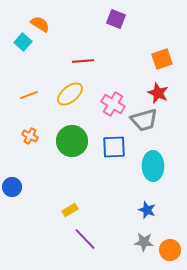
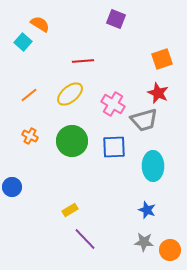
orange line: rotated 18 degrees counterclockwise
